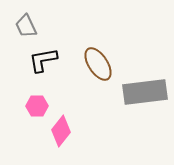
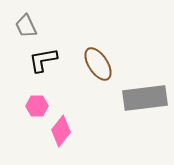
gray rectangle: moved 6 px down
